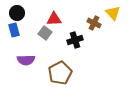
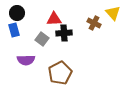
gray square: moved 3 px left, 6 px down
black cross: moved 11 px left, 7 px up; rotated 14 degrees clockwise
